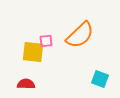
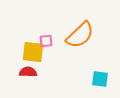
cyan square: rotated 12 degrees counterclockwise
red semicircle: moved 2 px right, 12 px up
